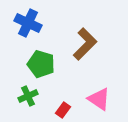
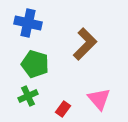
blue cross: rotated 12 degrees counterclockwise
green pentagon: moved 6 px left
pink triangle: rotated 15 degrees clockwise
red rectangle: moved 1 px up
